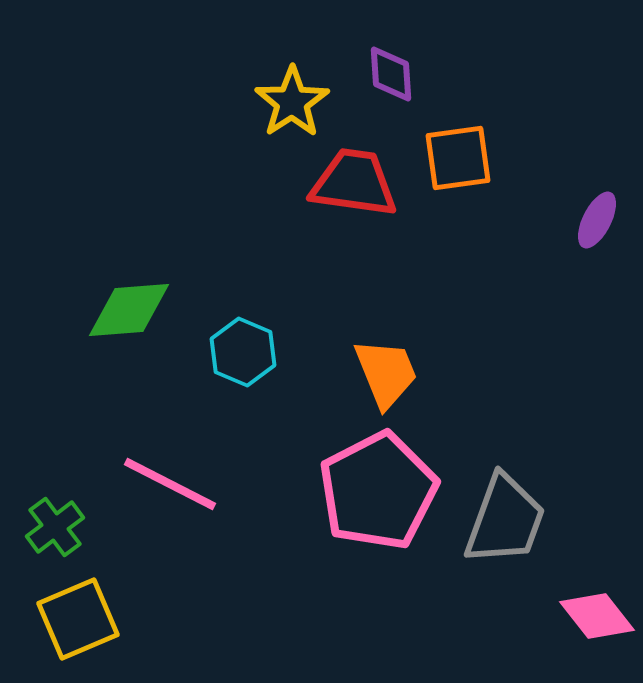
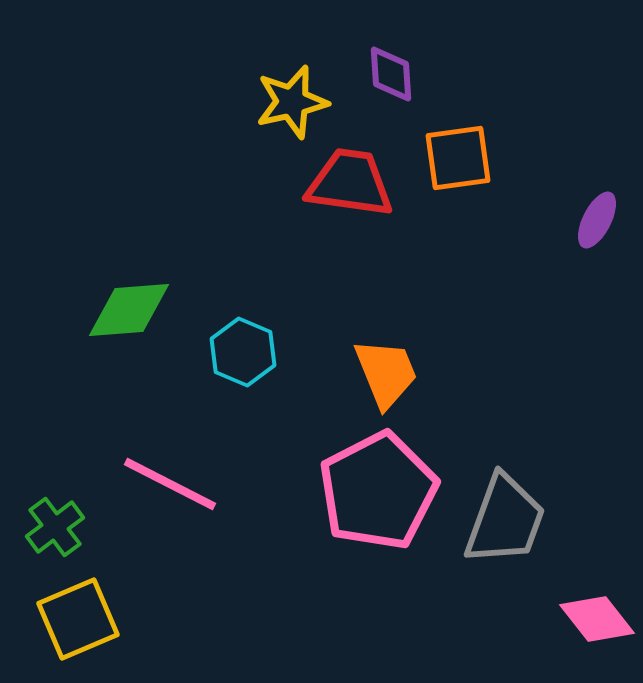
yellow star: rotated 20 degrees clockwise
red trapezoid: moved 4 px left
pink diamond: moved 3 px down
